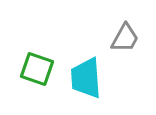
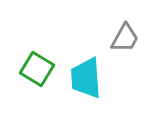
green square: rotated 12 degrees clockwise
